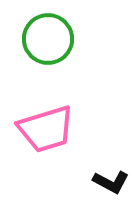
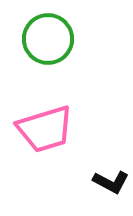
pink trapezoid: moved 1 px left
